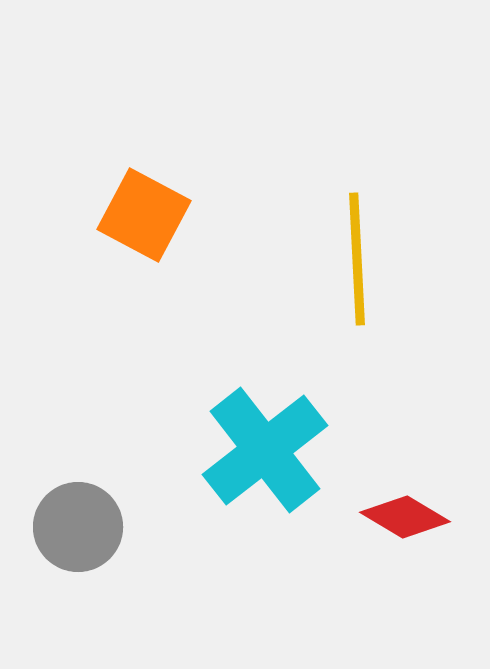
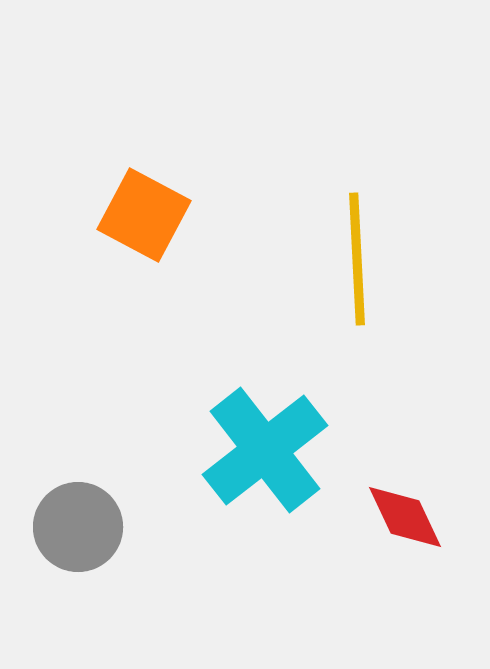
red diamond: rotated 34 degrees clockwise
